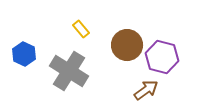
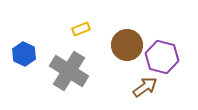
yellow rectangle: rotated 72 degrees counterclockwise
brown arrow: moved 1 px left, 3 px up
